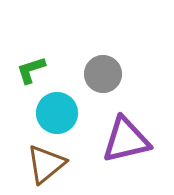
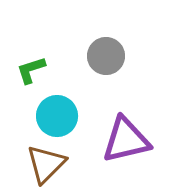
gray circle: moved 3 px right, 18 px up
cyan circle: moved 3 px down
brown triangle: rotated 6 degrees counterclockwise
